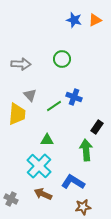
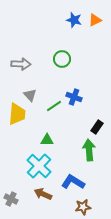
green arrow: moved 3 px right
